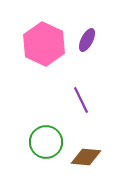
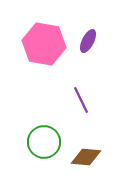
purple ellipse: moved 1 px right, 1 px down
pink hexagon: rotated 15 degrees counterclockwise
green circle: moved 2 px left
